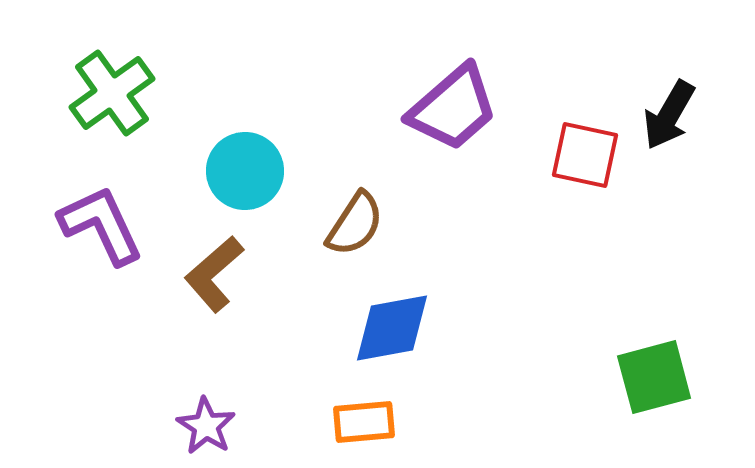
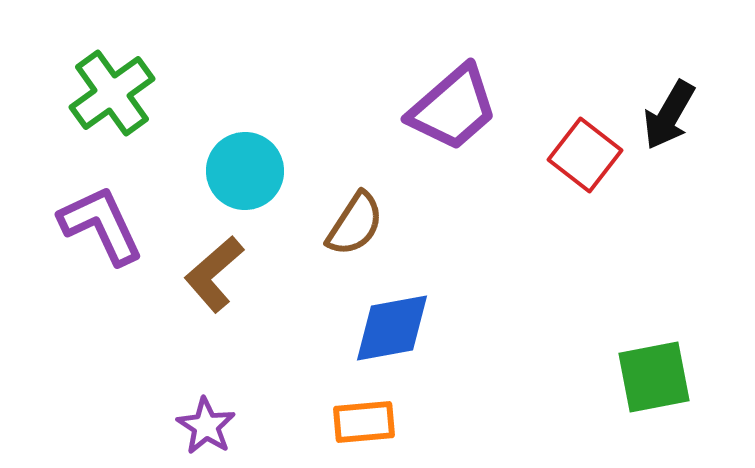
red square: rotated 26 degrees clockwise
green square: rotated 4 degrees clockwise
